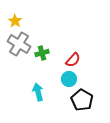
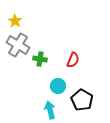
gray cross: moved 1 px left, 1 px down
green cross: moved 2 px left, 6 px down; rotated 24 degrees clockwise
red semicircle: rotated 21 degrees counterclockwise
cyan circle: moved 11 px left, 7 px down
cyan arrow: moved 12 px right, 18 px down
